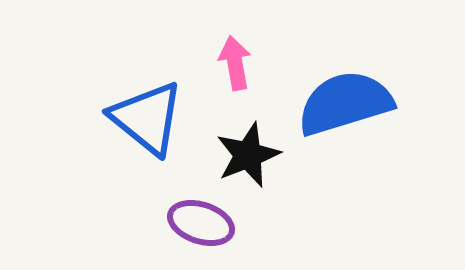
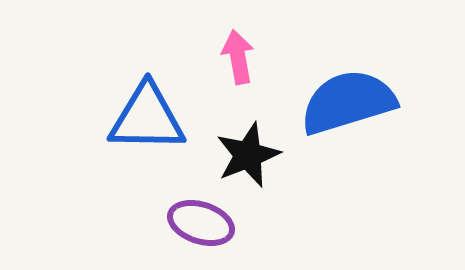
pink arrow: moved 3 px right, 6 px up
blue semicircle: moved 3 px right, 1 px up
blue triangle: rotated 38 degrees counterclockwise
